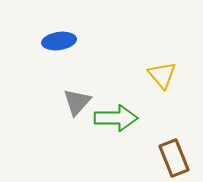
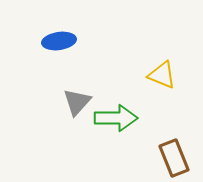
yellow triangle: rotated 28 degrees counterclockwise
